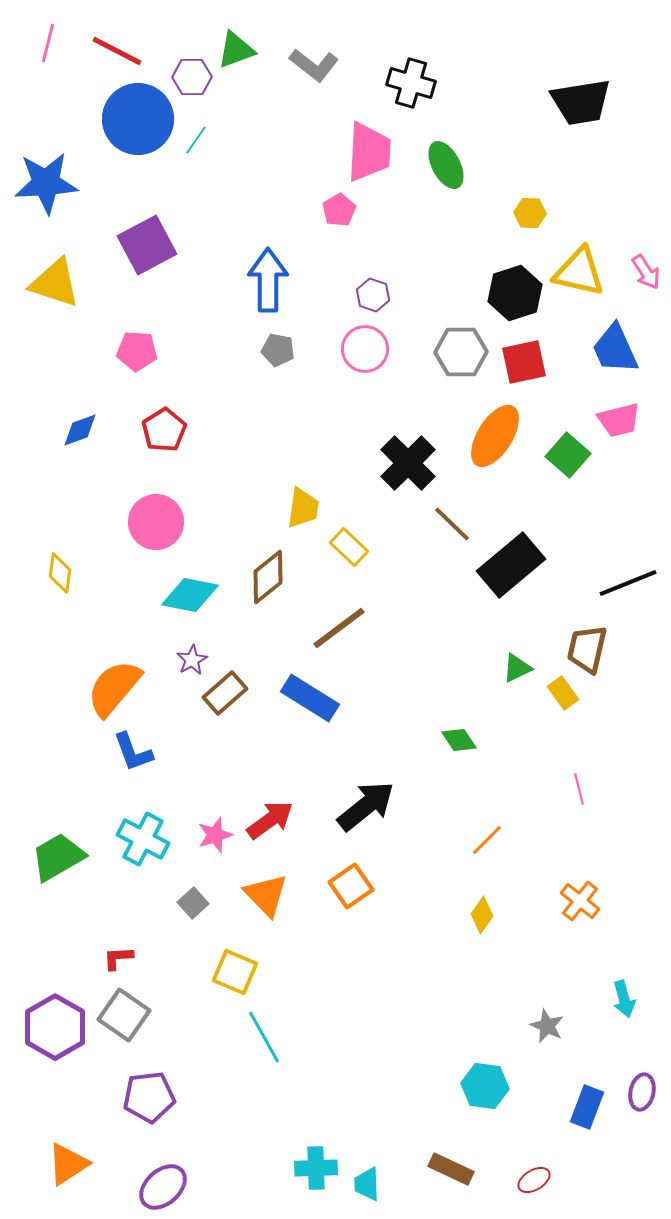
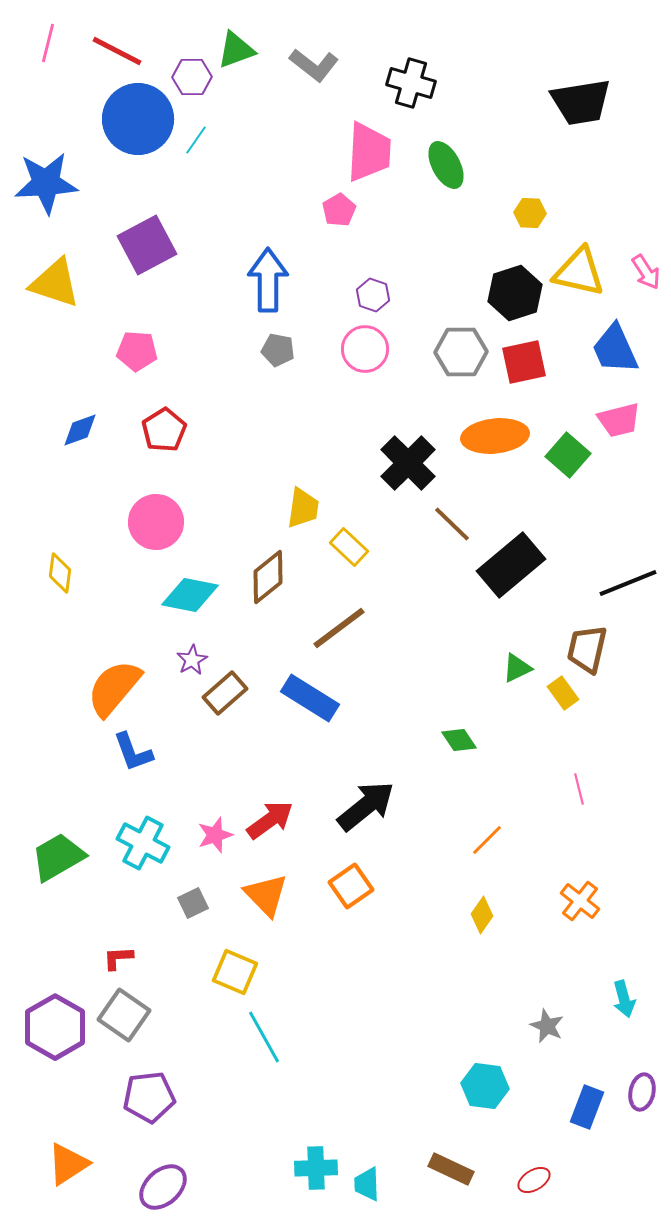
orange ellipse at (495, 436): rotated 52 degrees clockwise
cyan cross at (143, 839): moved 4 px down
gray square at (193, 903): rotated 16 degrees clockwise
